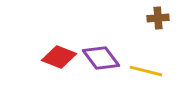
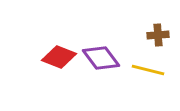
brown cross: moved 17 px down
yellow line: moved 2 px right, 1 px up
